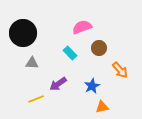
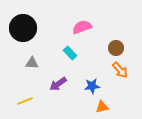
black circle: moved 5 px up
brown circle: moved 17 px right
blue star: rotated 21 degrees clockwise
yellow line: moved 11 px left, 2 px down
